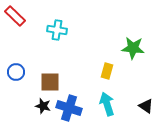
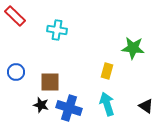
black star: moved 2 px left, 1 px up
